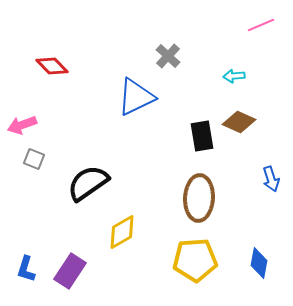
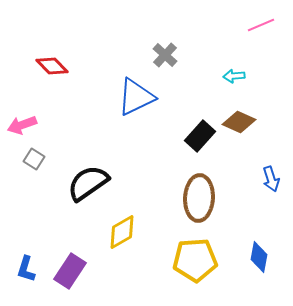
gray cross: moved 3 px left, 1 px up
black rectangle: moved 2 px left; rotated 52 degrees clockwise
gray square: rotated 10 degrees clockwise
blue diamond: moved 6 px up
